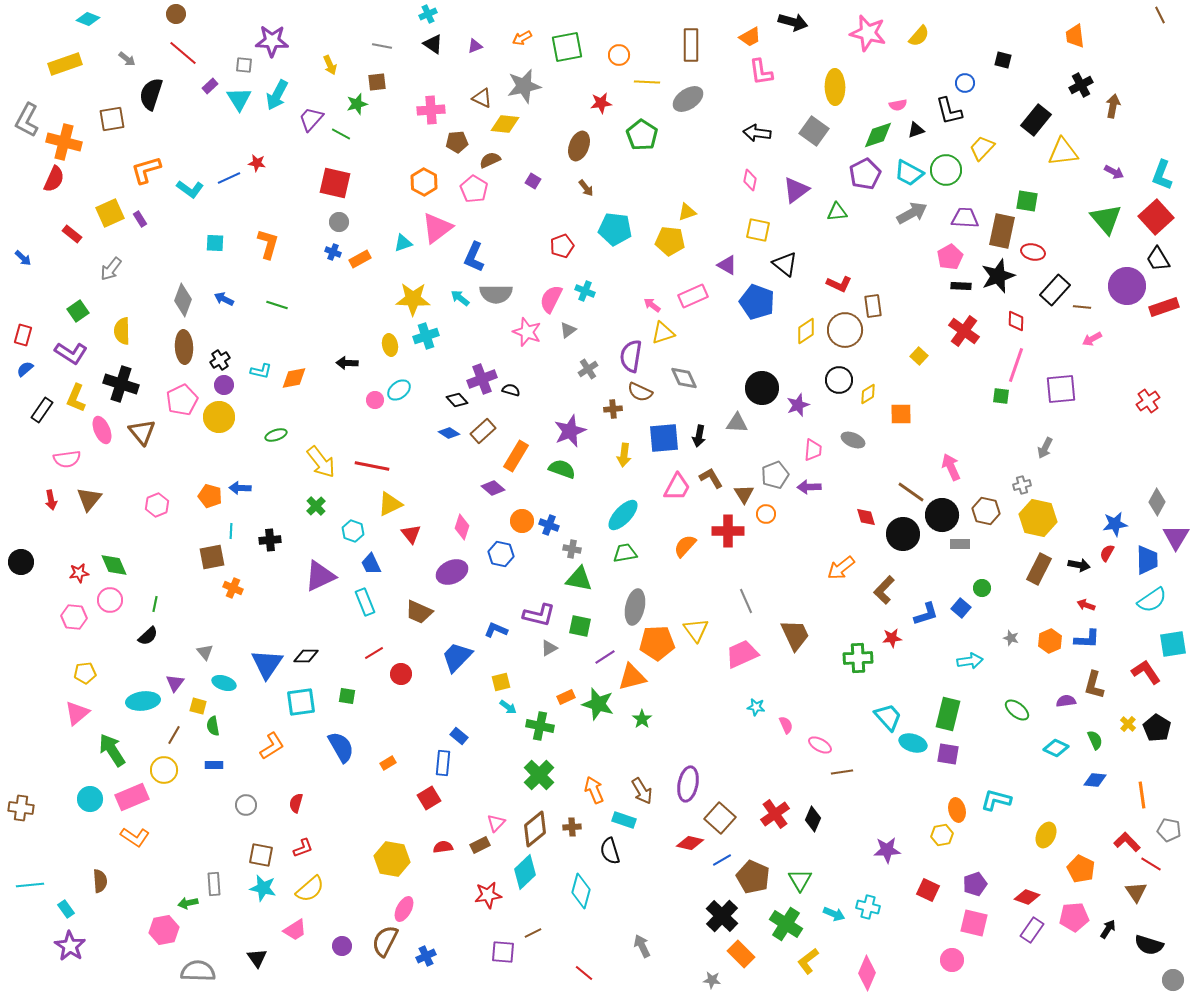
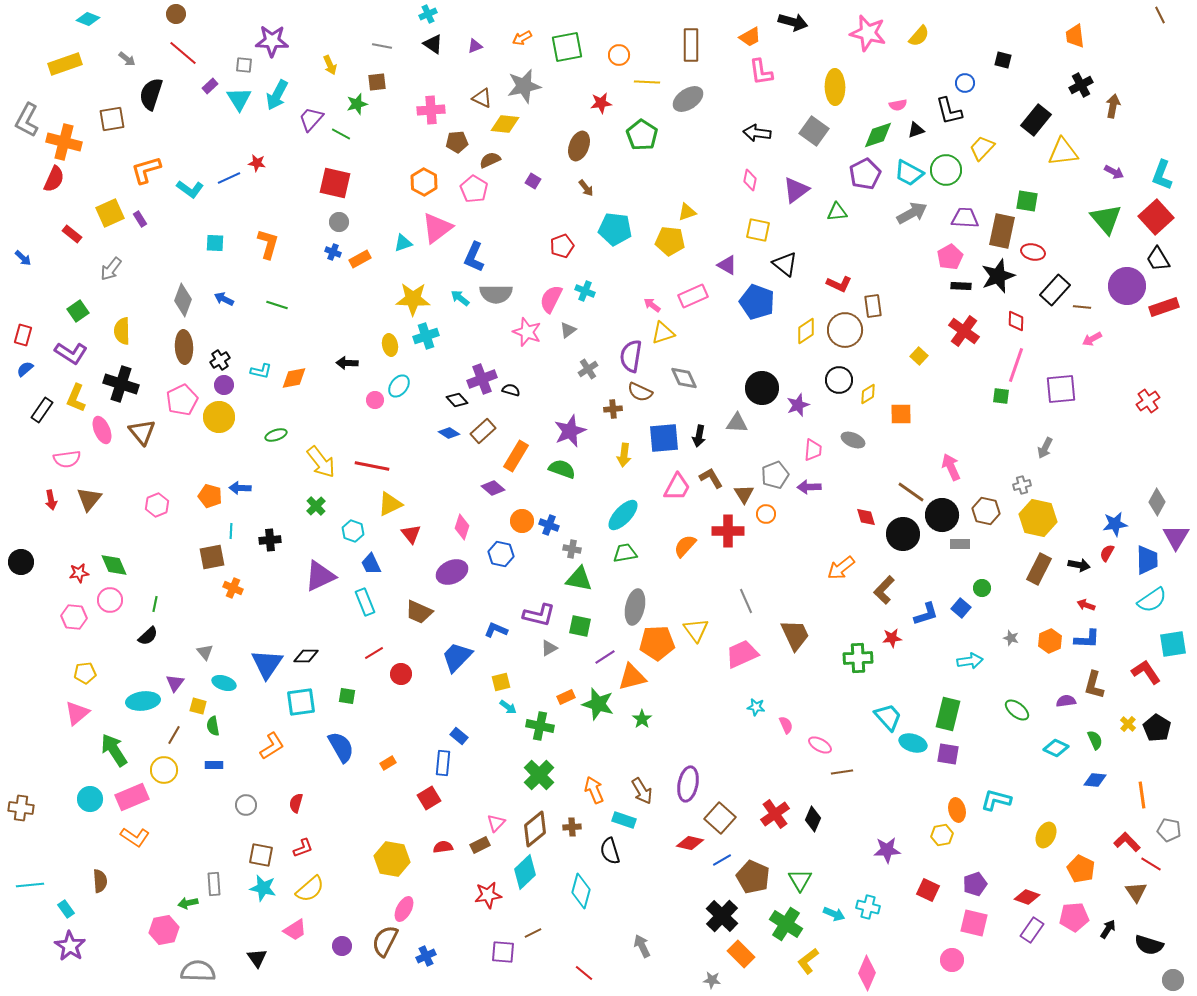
cyan ellipse at (399, 390): moved 4 px up; rotated 15 degrees counterclockwise
green arrow at (112, 750): moved 2 px right
